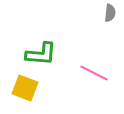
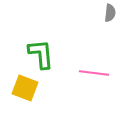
green L-shape: rotated 100 degrees counterclockwise
pink line: rotated 20 degrees counterclockwise
